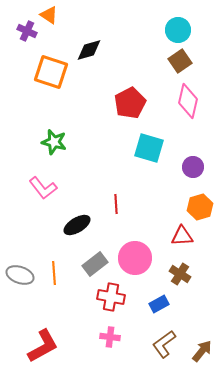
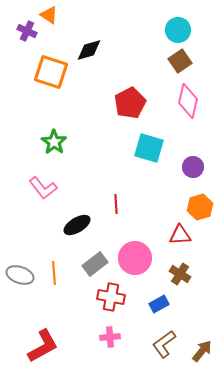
green star: rotated 20 degrees clockwise
red triangle: moved 2 px left, 1 px up
pink cross: rotated 12 degrees counterclockwise
